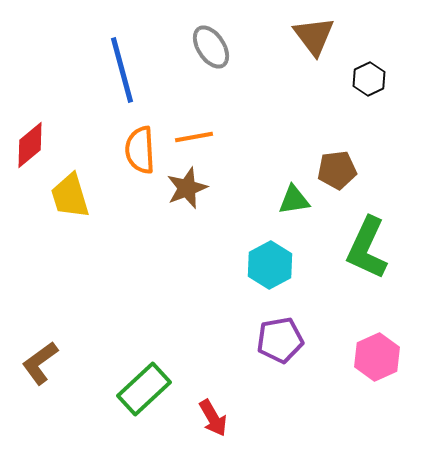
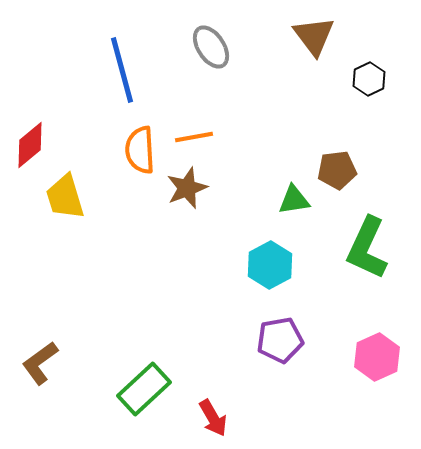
yellow trapezoid: moved 5 px left, 1 px down
